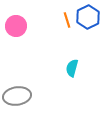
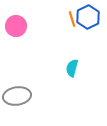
orange line: moved 5 px right, 1 px up
